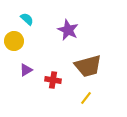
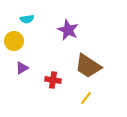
cyan semicircle: rotated 128 degrees clockwise
brown trapezoid: rotated 48 degrees clockwise
purple triangle: moved 4 px left, 2 px up
